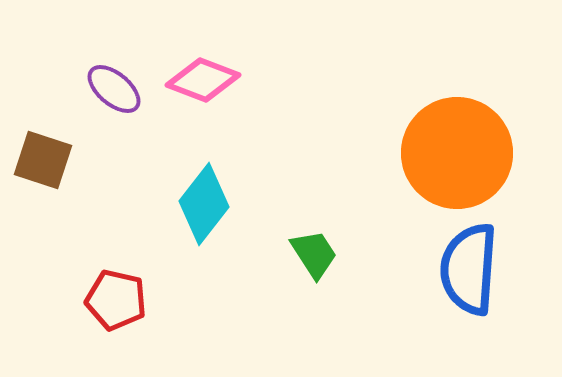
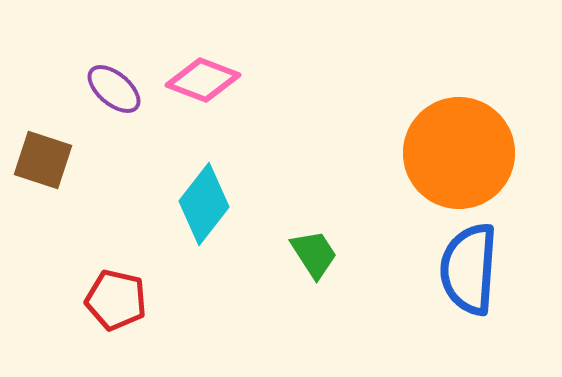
orange circle: moved 2 px right
